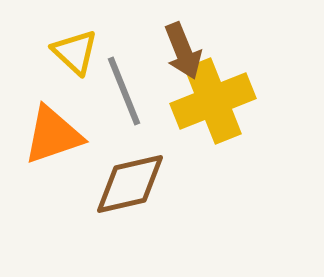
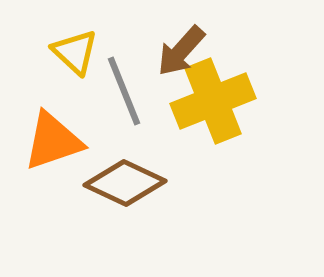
brown arrow: moved 2 px left; rotated 64 degrees clockwise
orange triangle: moved 6 px down
brown diamond: moved 5 px left, 1 px up; rotated 38 degrees clockwise
